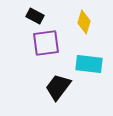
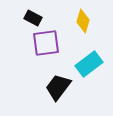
black rectangle: moved 2 px left, 2 px down
yellow diamond: moved 1 px left, 1 px up
cyan rectangle: rotated 44 degrees counterclockwise
